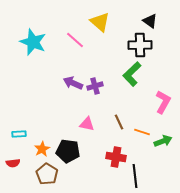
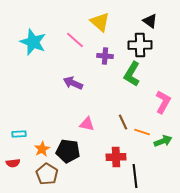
green L-shape: rotated 15 degrees counterclockwise
purple cross: moved 10 px right, 30 px up; rotated 21 degrees clockwise
brown line: moved 4 px right
red cross: rotated 12 degrees counterclockwise
